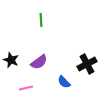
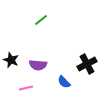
green line: rotated 56 degrees clockwise
purple semicircle: moved 1 px left, 3 px down; rotated 42 degrees clockwise
